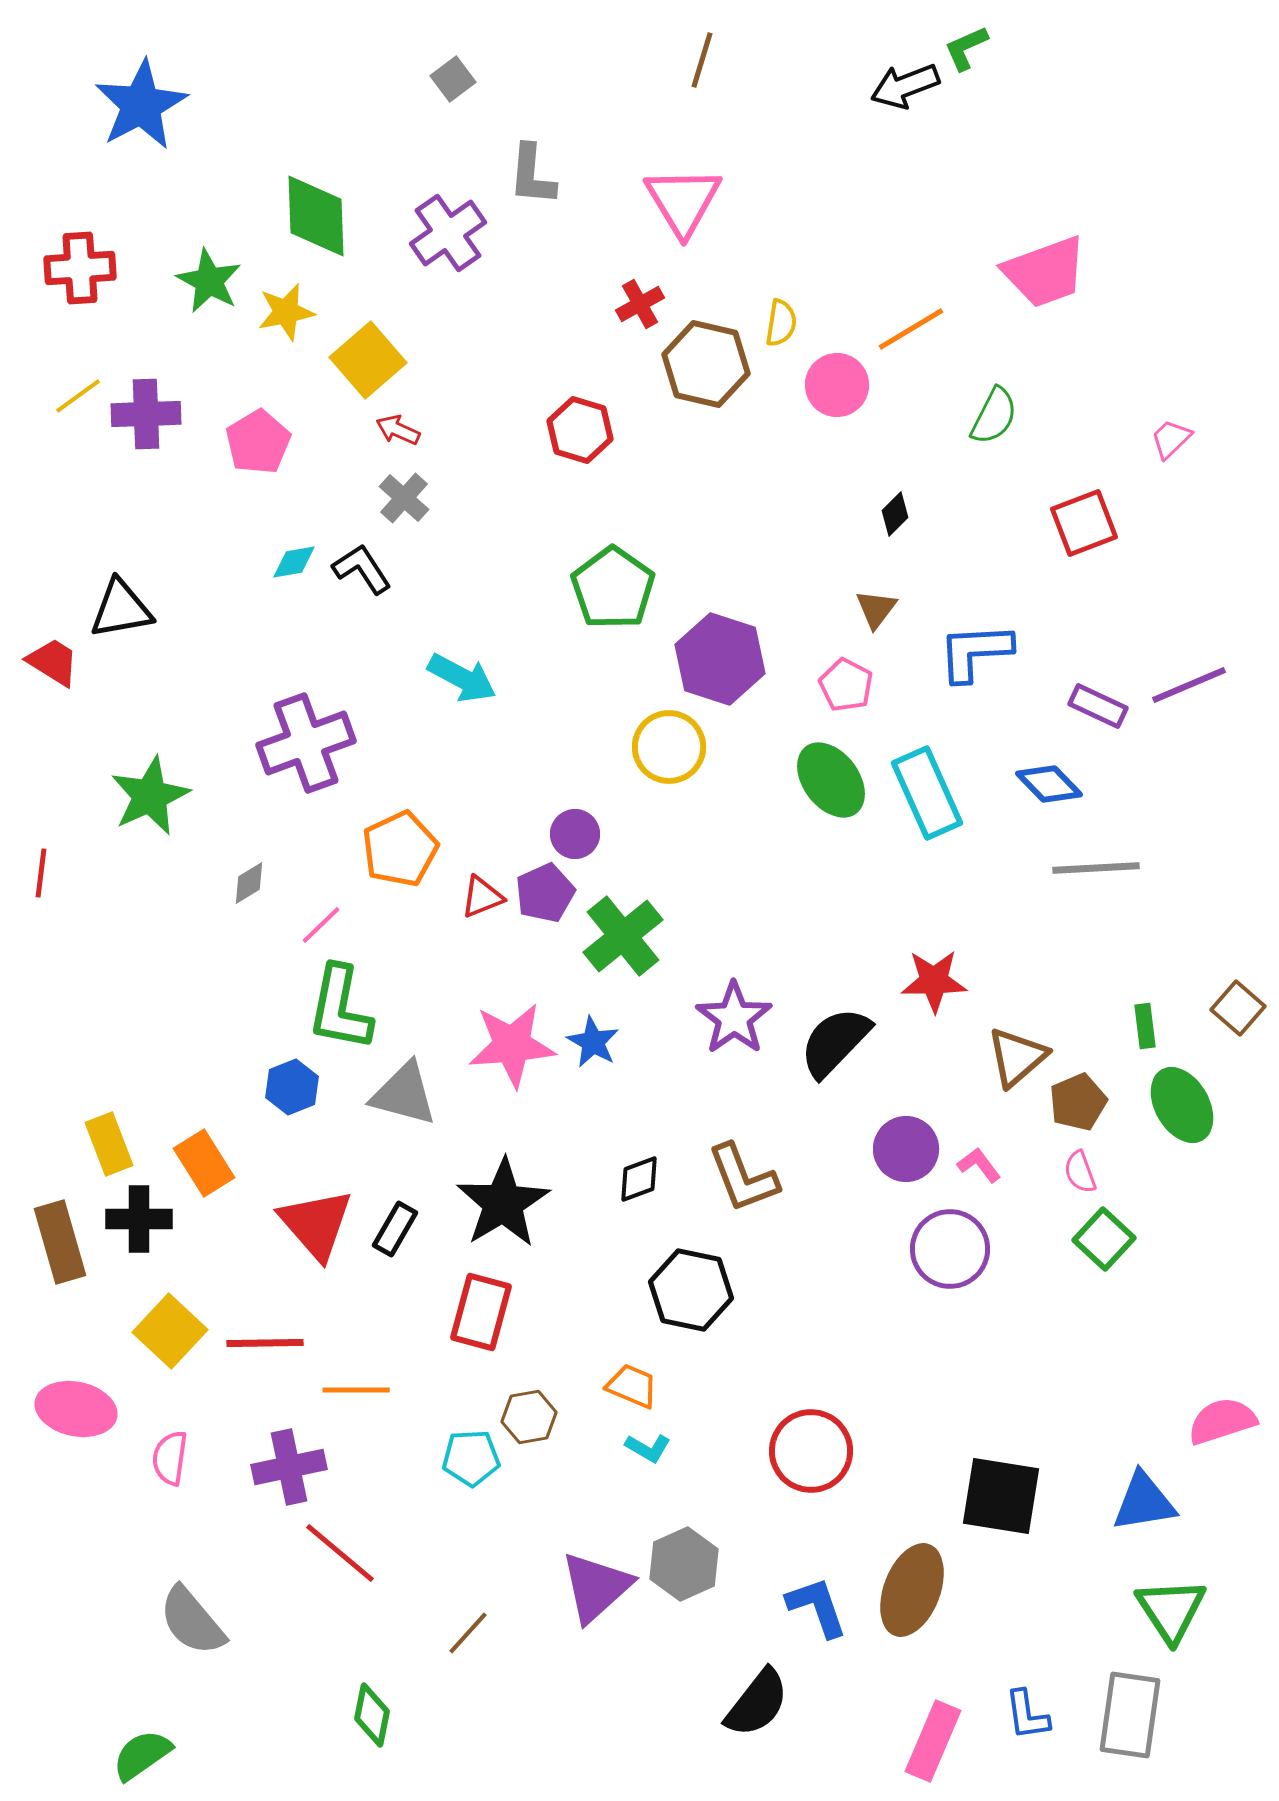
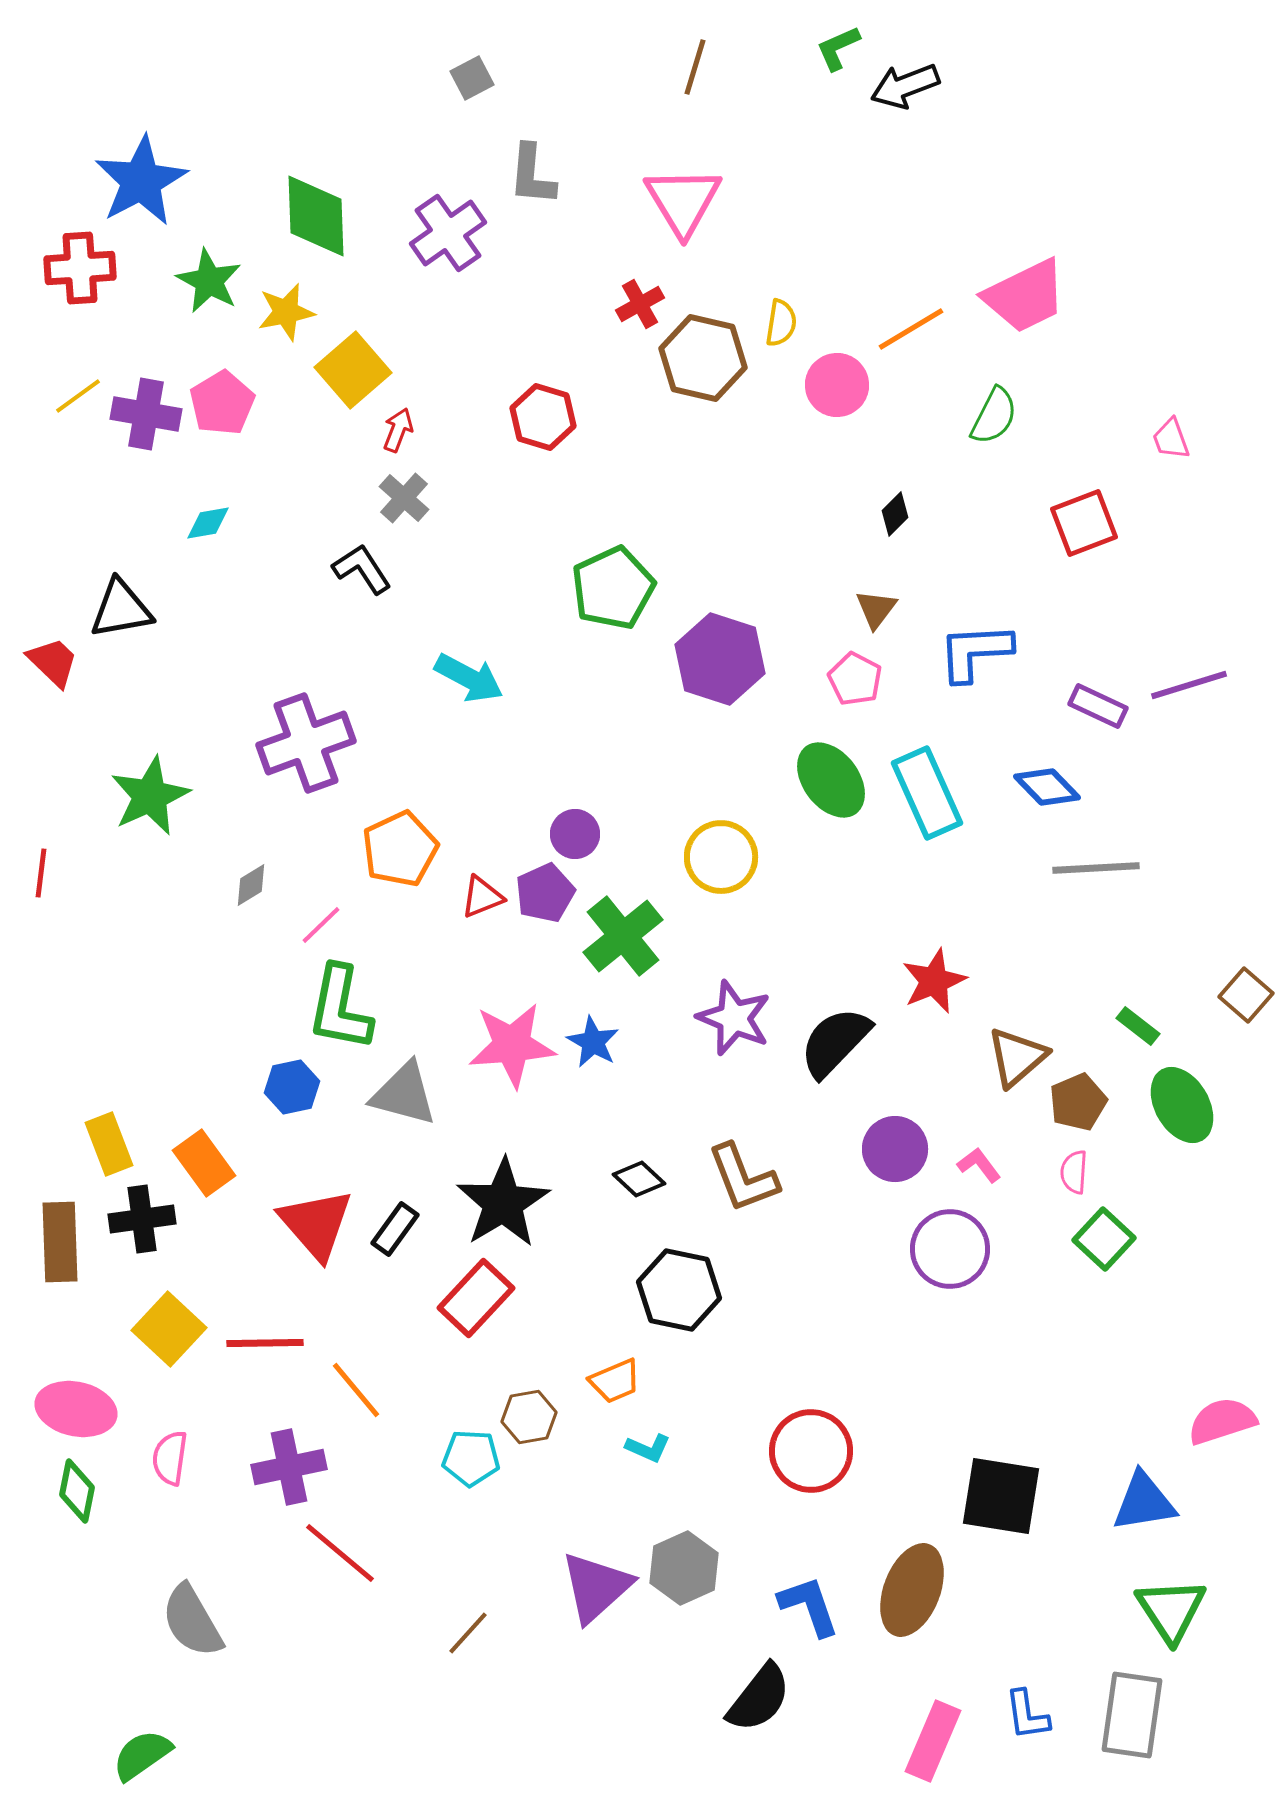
green L-shape at (966, 48): moved 128 px left
brown line at (702, 60): moved 7 px left, 7 px down
gray square at (453, 79): moved 19 px right, 1 px up; rotated 9 degrees clockwise
blue star at (141, 105): moved 76 px down
pink trapezoid at (1045, 272): moved 20 px left, 24 px down; rotated 6 degrees counterclockwise
yellow square at (368, 360): moved 15 px left, 10 px down
brown hexagon at (706, 364): moved 3 px left, 6 px up
purple cross at (146, 414): rotated 12 degrees clockwise
red arrow at (398, 430): rotated 87 degrees clockwise
red hexagon at (580, 430): moved 37 px left, 13 px up
pink trapezoid at (1171, 439): rotated 66 degrees counterclockwise
pink pentagon at (258, 442): moved 36 px left, 39 px up
cyan diamond at (294, 562): moved 86 px left, 39 px up
green pentagon at (613, 588): rotated 12 degrees clockwise
red trapezoid at (53, 662): rotated 12 degrees clockwise
cyan arrow at (462, 678): moved 7 px right
pink pentagon at (846, 685): moved 9 px right, 6 px up
purple line at (1189, 685): rotated 6 degrees clockwise
yellow circle at (669, 747): moved 52 px right, 110 px down
blue diamond at (1049, 784): moved 2 px left, 3 px down
gray diamond at (249, 883): moved 2 px right, 2 px down
red star at (934, 981): rotated 22 degrees counterclockwise
brown square at (1238, 1008): moved 8 px right, 13 px up
purple star at (734, 1018): rotated 14 degrees counterclockwise
green rectangle at (1145, 1026): moved 7 px left; rotated 45 degrees counterclockwise
blue hexagon at (292, 1087): rotated 10 degrees clockwise
purple circle at (906, 1149): moved 11 px left
orange rectangle at (204, 1163): rotated 4 degrees counterclockwise
pink semicircle at (1080, 1172): moved 6 px left; rotated 24 degrees clockwise
black diamond at (639, 1179): rotated 63 degrees clockwise
black cross at (139, 1219): moved 3 px right; rotated 8 degrees counterclockwise
black rectangle at (395, 1229): rotated 6 degrees clockwise
brown rectangle at (60, 1242): rotated 14 degrees clockwise
black hexagon at (691, 1290): moved 12 px left
red rectangle at (481, 1312): moved 5 px left, 14 px up; rotated 28 degrees clockwise
yellow square at (170, 1331): moved 1 px left, 2 px up
orange trapezoid at (632, 1386): moved 17 px left, 5 px up; rotated 134 degrees clockwise
orange line at (356, 1390): rotated 50 degrees clockwise
cyan L-shape at (648, 1448): rotated 6 degrees counterclockwise
cyan pentagon at (471, 1458): rotated 6 degrees clockwise
gray hexagon at (684, 1564): moved 4 px down
blue L-shape at (817, 1607): moved 8 px left, 1 px up
gray semicircle at (192, 1621): rotated 10 degrees clockwise
black semicircle at (757, 1703): moved 2 px right, 5 px up
green diamond at (372, 1715): moved 295 px left, 224 px up
gray rectangle at (1130, 1715): moved 2 px right
